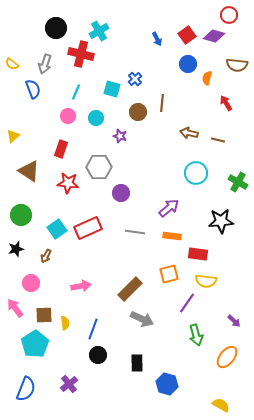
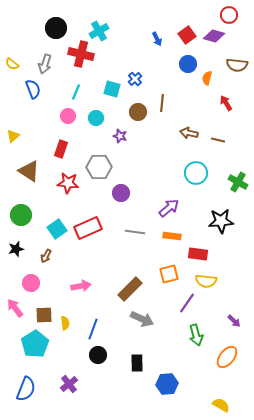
blue hexagon at (167, 384): rotated 20 degrees counterclockwise
